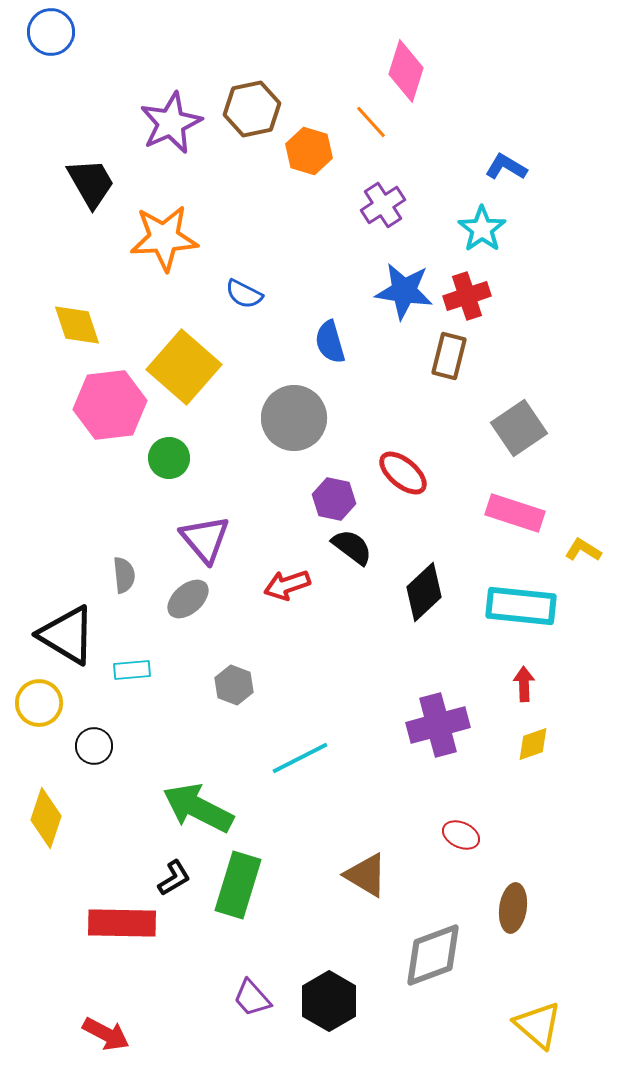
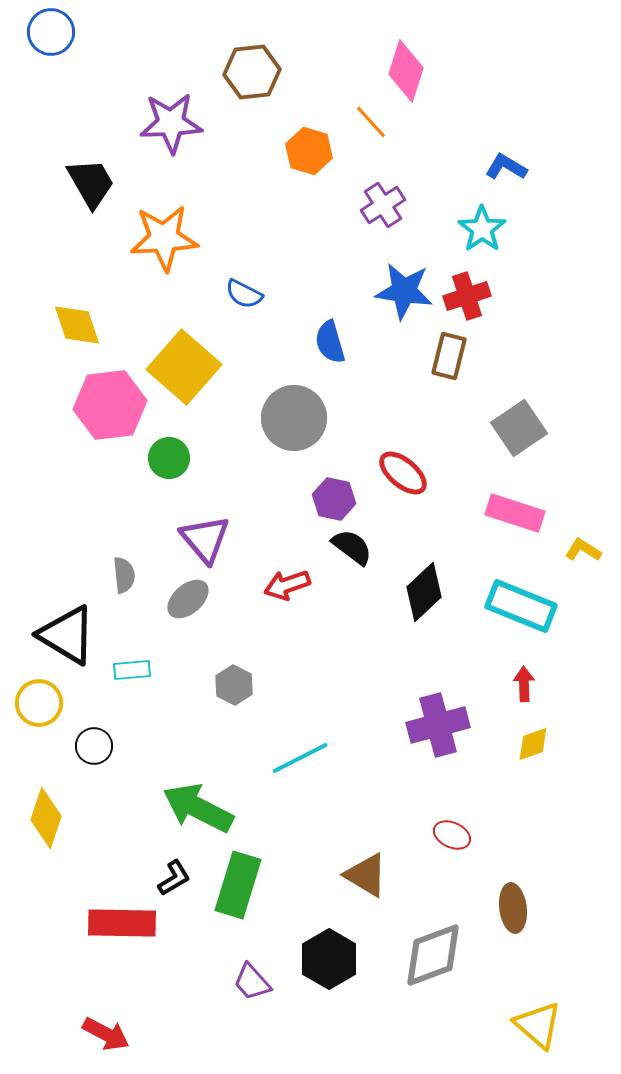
brown hexagon at (252, 109): moved 37 px up; rotated 6 degrees clockwise
purple star at (171, 123): rotated 22 degrees clockwise
cyan rectangle at (521, 606): rotated 16 degrees clockwise
gray hexagon at (234, 685): rotated 6 degrees clockwise
red ellipse at (461, 835): moved 9 px left
brown ellipse at (513, 908): rotated 15 degrees counterclockwise
purple trapezoid at (252, 998): moved 16 px up
black hexagon at (329, 1001): moved 42 px up
